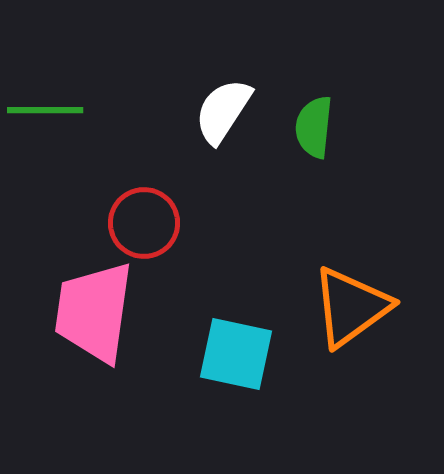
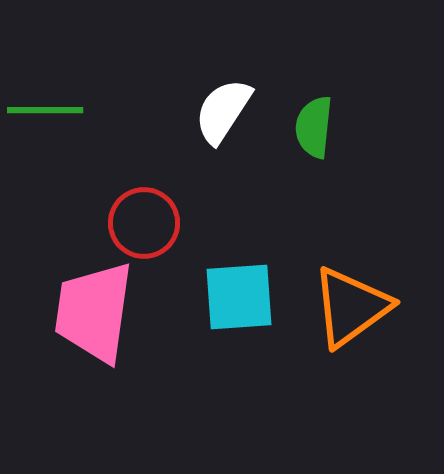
cyan square: moved 3 px right, 57 px up; rotated 16 degrees counterclockwise
